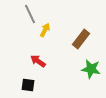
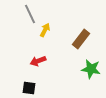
red arrow: rotated 56 degrees counterclockwise
black square: moved 1 px right, 3 px down
